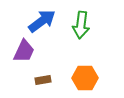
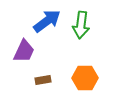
blue arrow: moved 5 px right
